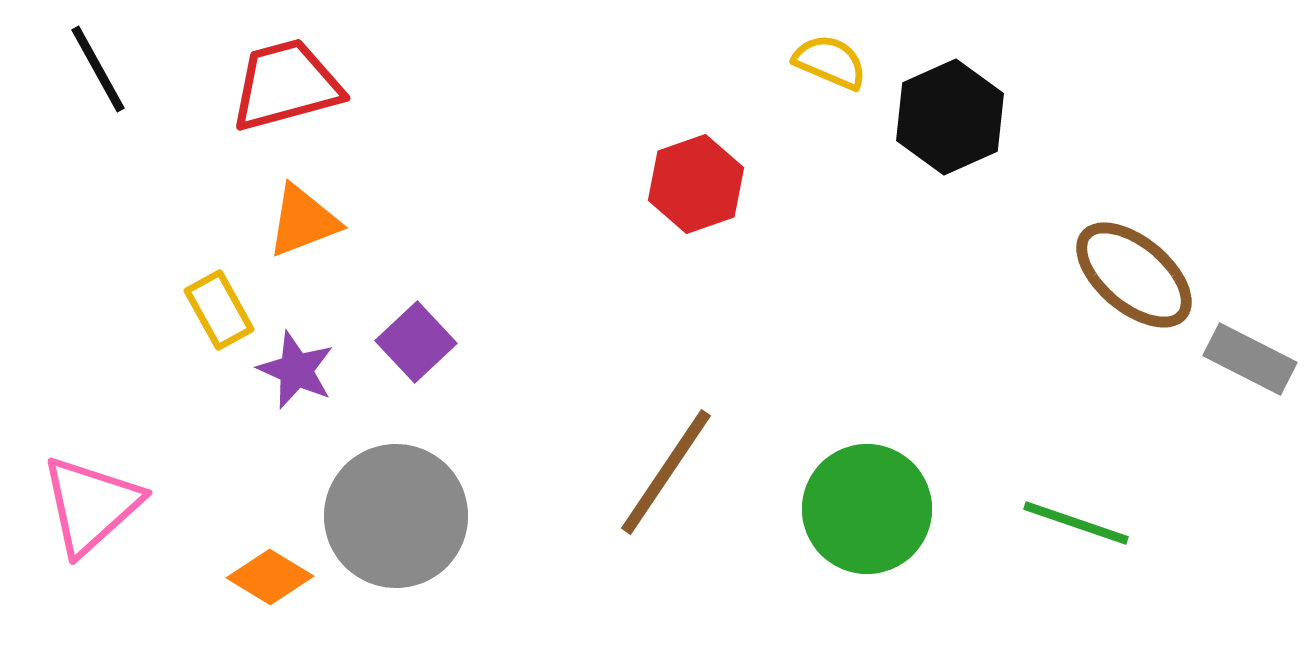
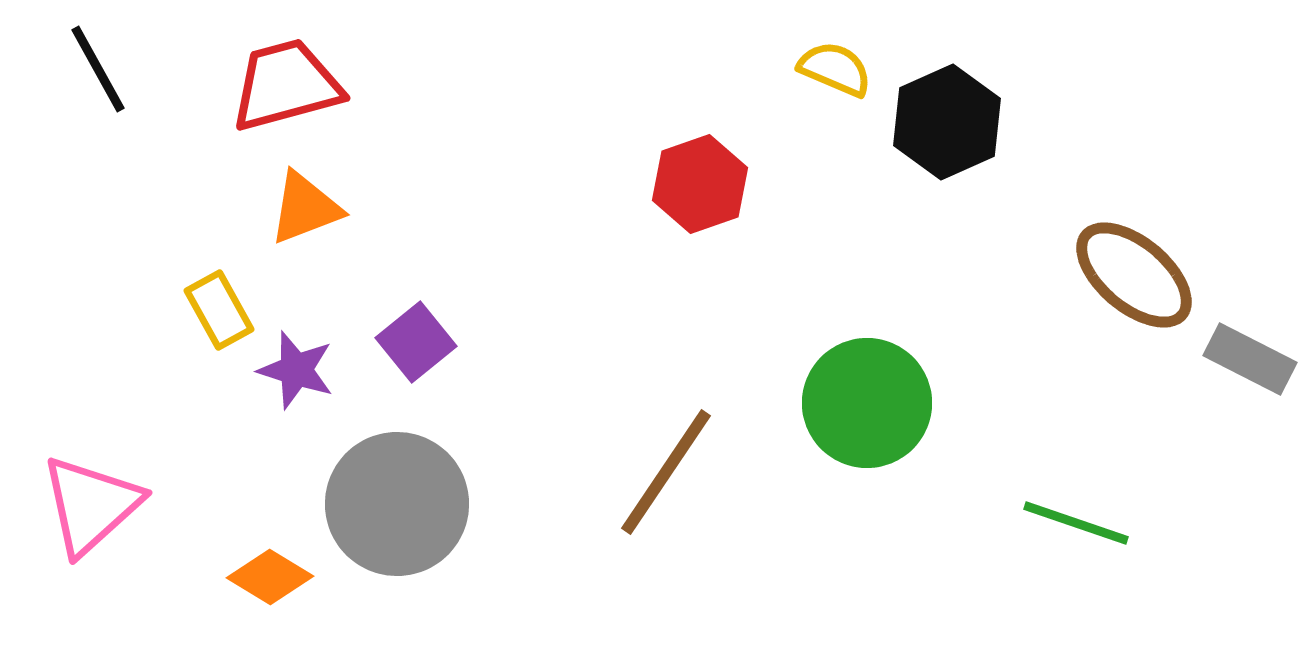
yellow semicircle: moved 5 px right, 7 px down
black hexagon: moved 3 px left, 5 px down
red hexagon: moved 4 px right
orange triangle: moved 2 px right, 13 px up
purple square: rotated 4 degrees clockwise
purple star: rotated 6 degrees counterclockwise
green circle: moved 106 px up
gray circle: moved 1 px right, 12 px up
